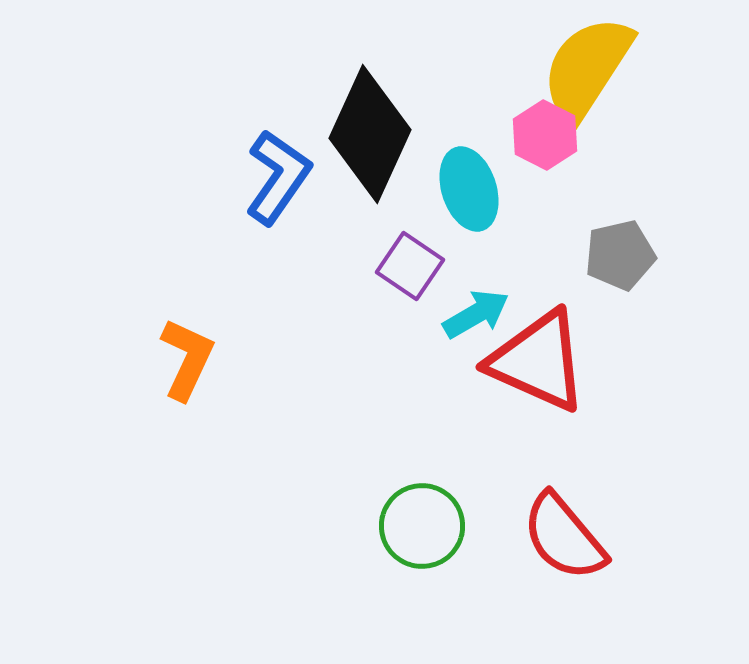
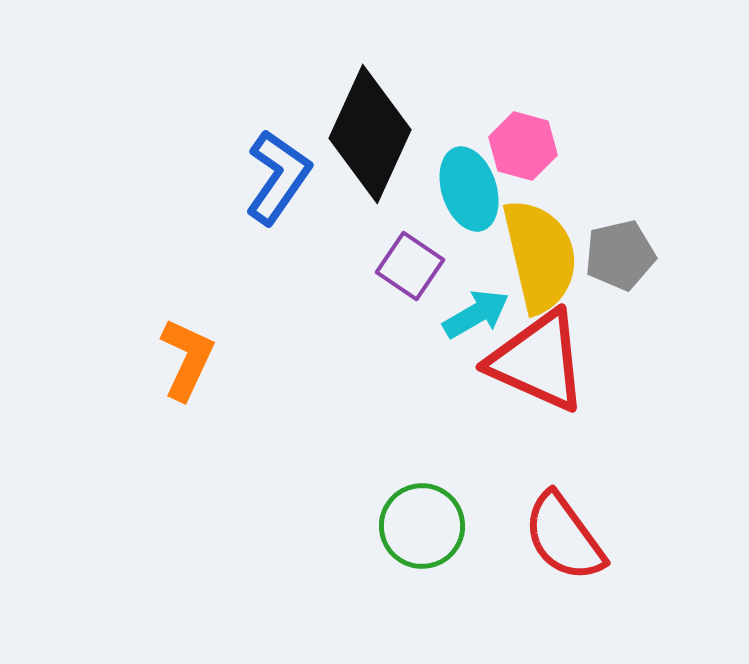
yellow semicircle: moved 47 px left, 188 px down; rotated 134 degrees clockwise
pink hexagon: moved 22 px left, 11 px down; rotated 12 degrees counterclockwise
red semicircle: rotated 4 degrees clockwise
